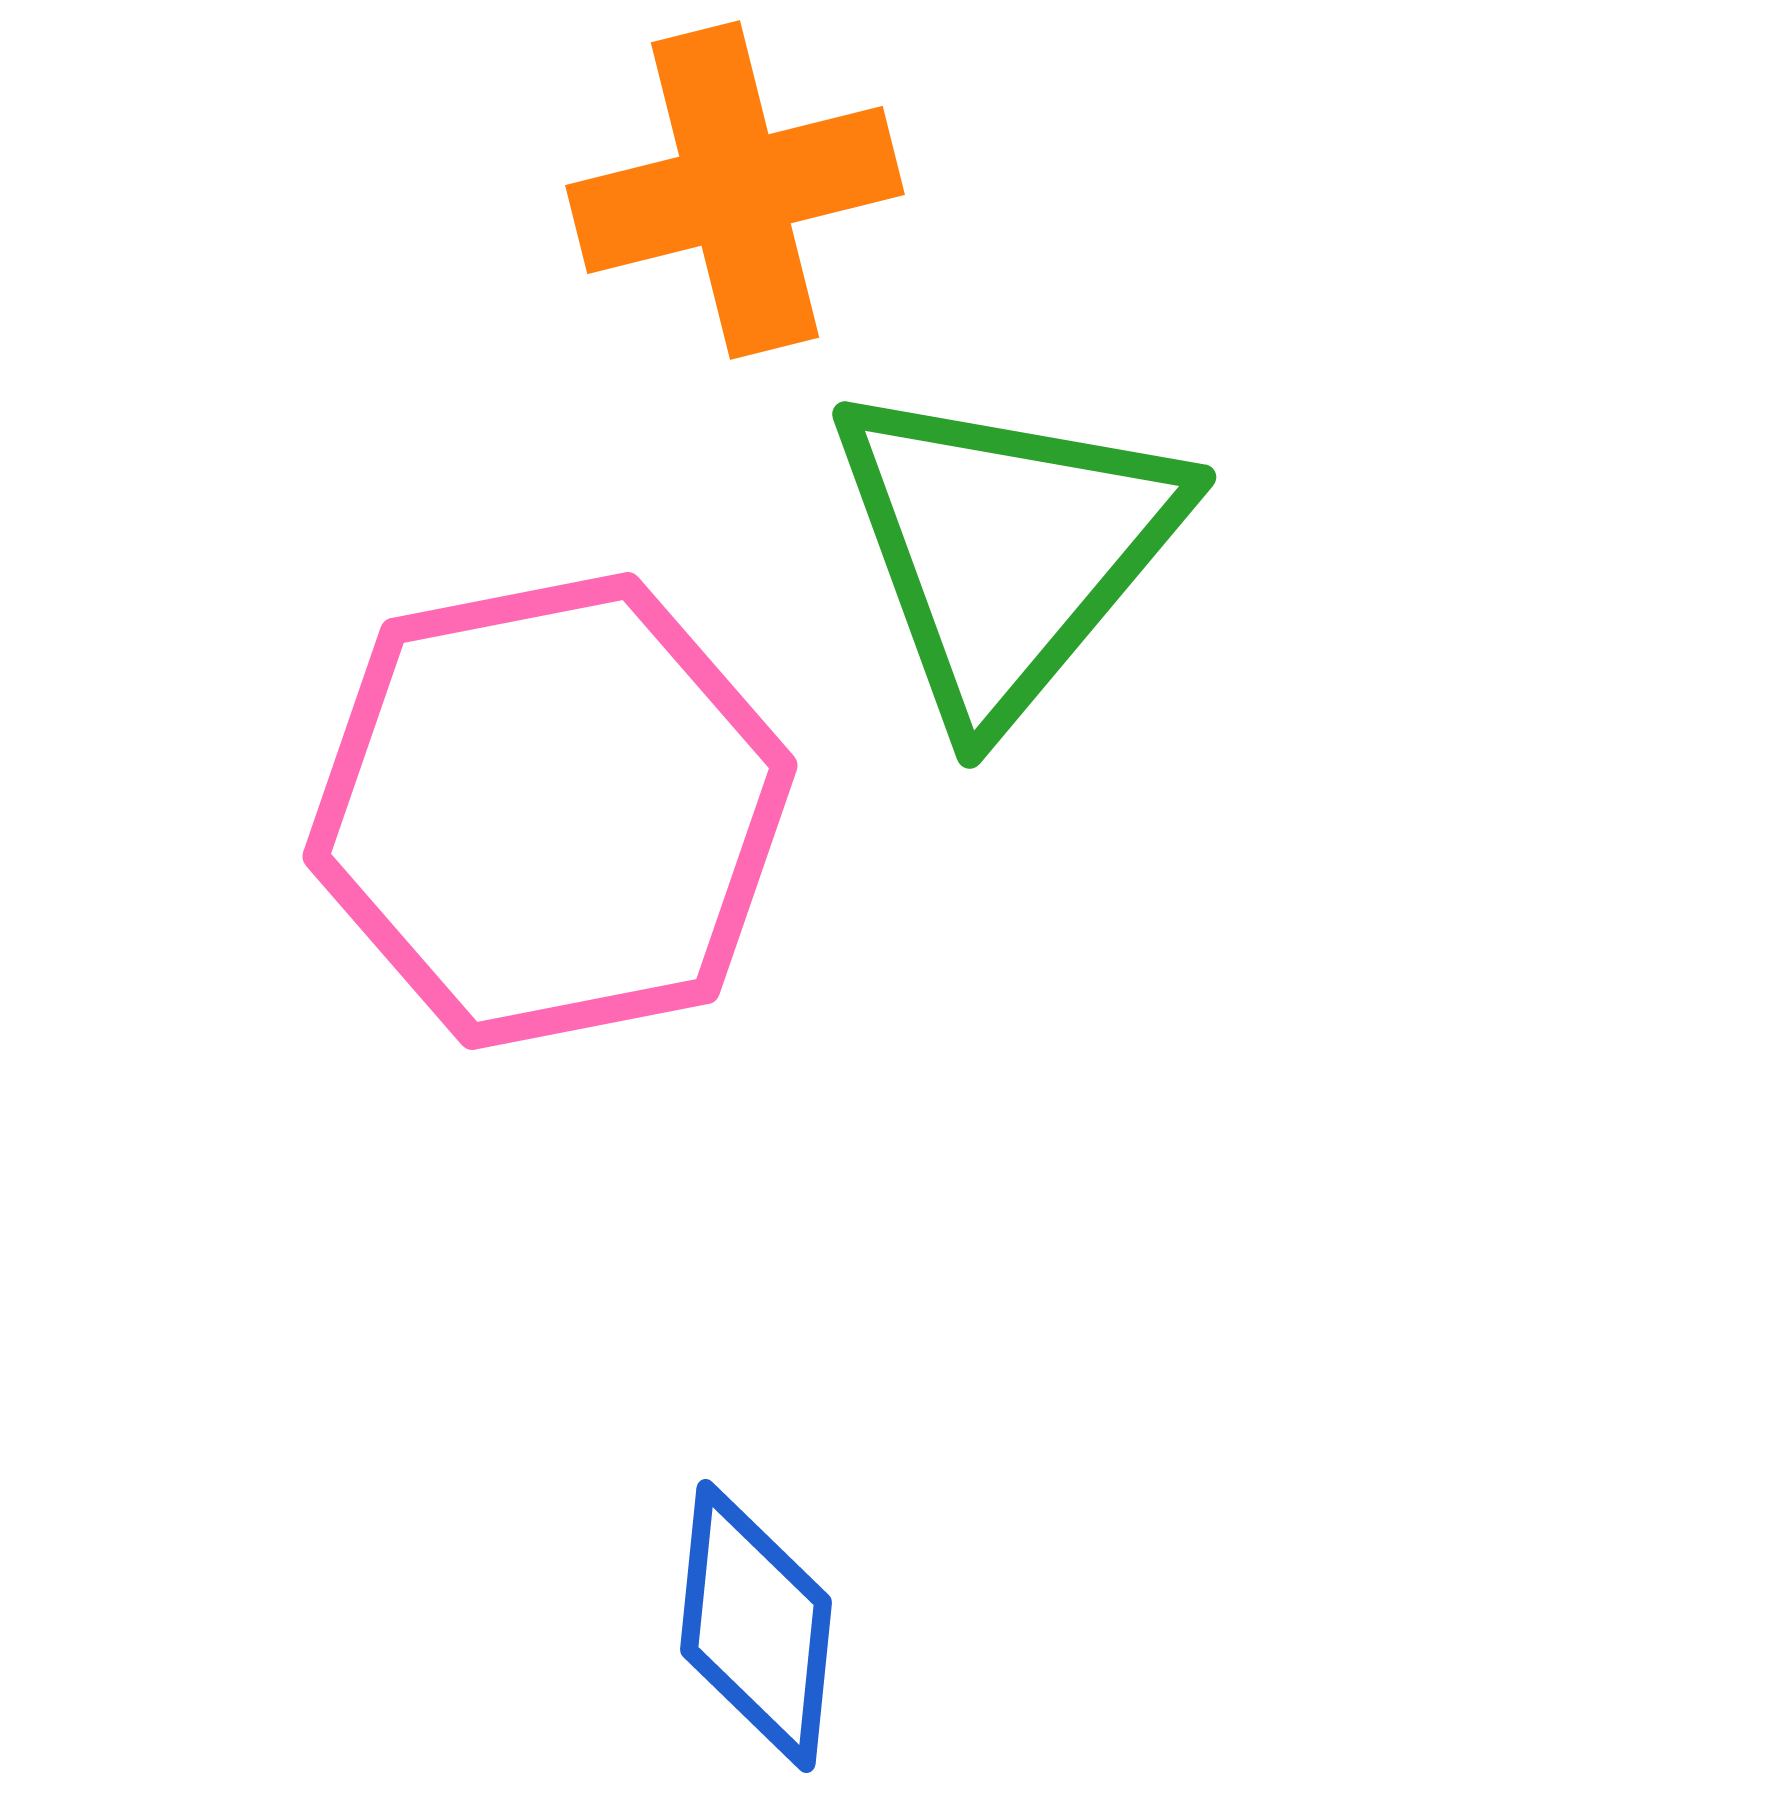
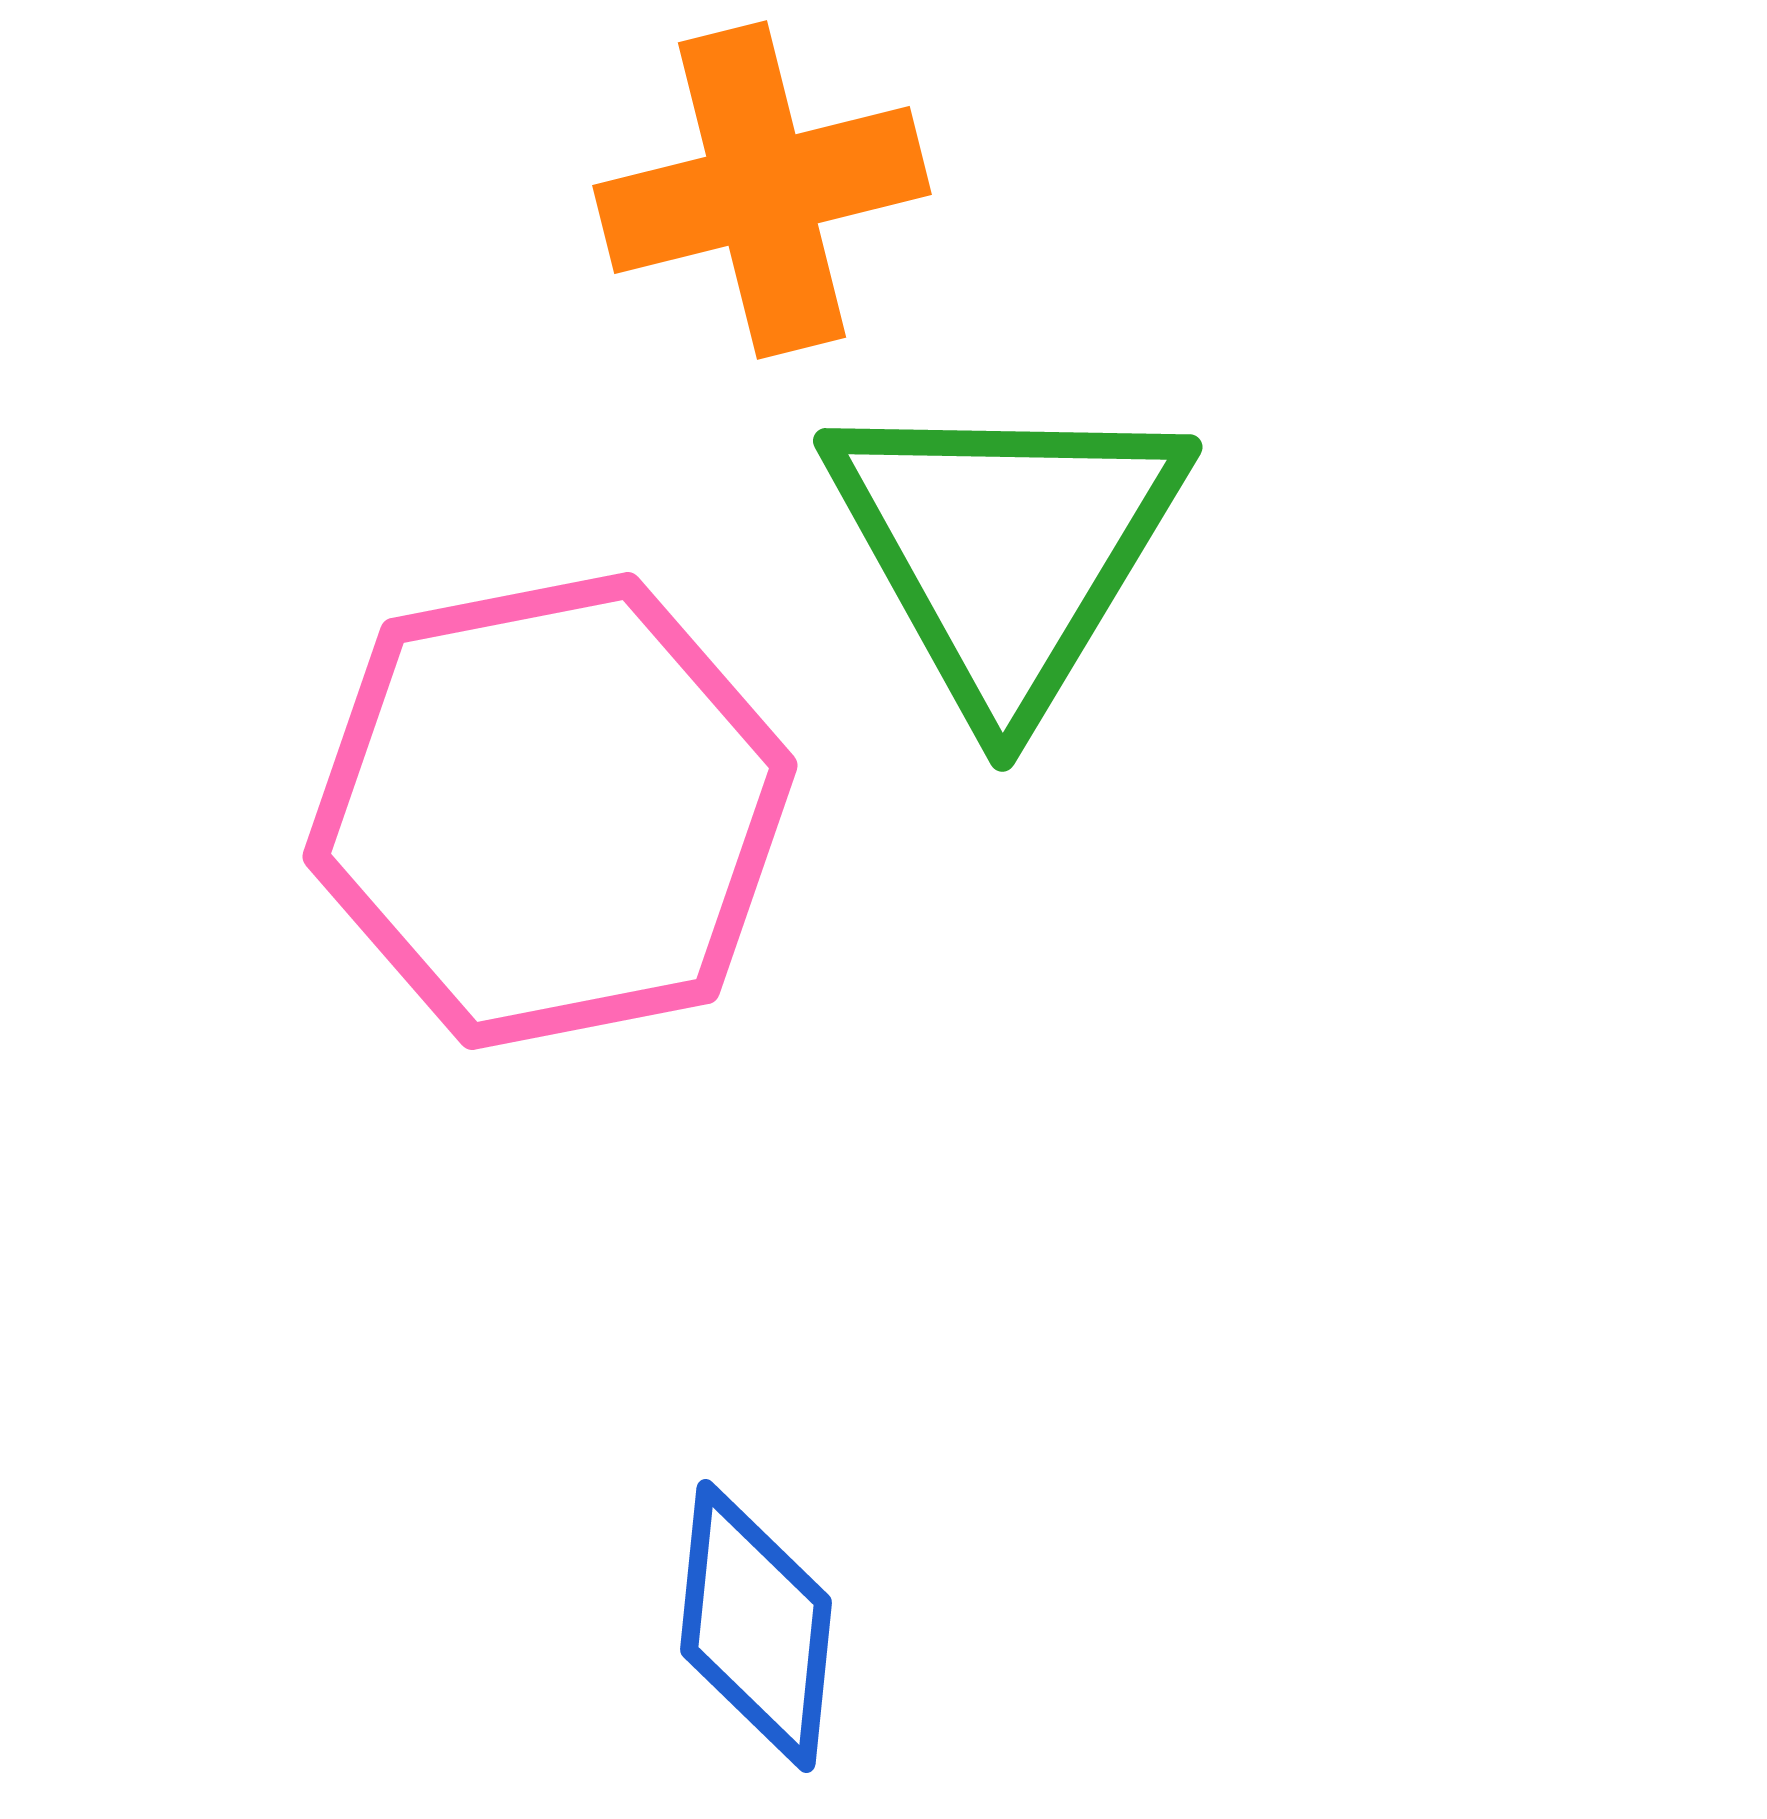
orange cross: moved 27 px right
green triangle: rotated 9 degrees counterclockwise
